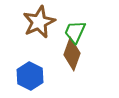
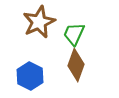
green trapezoid: moved 1 px left, 2 px down
brown diamond: moved 4 px right, 11 px down
